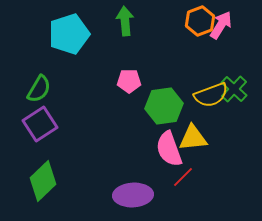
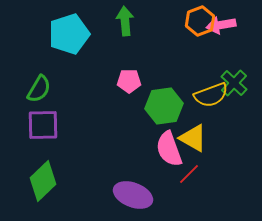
pink arrow: rotated 132 degrees counterclockwise
green cross: moved 6 px up
purple square: moved 3 px right, 1 px down; rotated 32 degrees clockwise
yellow triangle: rotated 36 degrees clockwise
red line: moved 6 px right, 3 px up
purple ellipse: rotated 24 degrees clockwise
